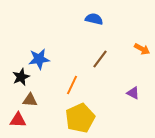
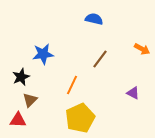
blue star: moved 4 px right, 5 px up
brown triangle: rotated 49 degrees counterclockwise
